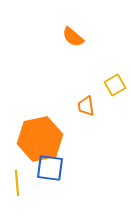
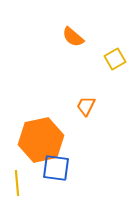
yellow square: moved 26 px up
orange trapezoid: rotated 35 degrees clockwise
orange hexagon: moved 1 px right, 1 px down
blue square: moved 6 px right
